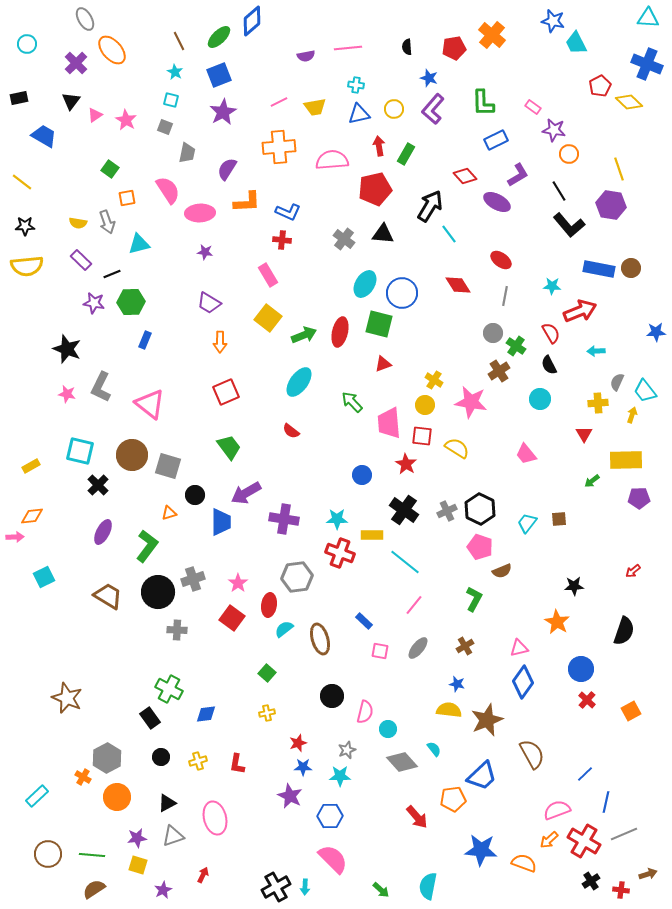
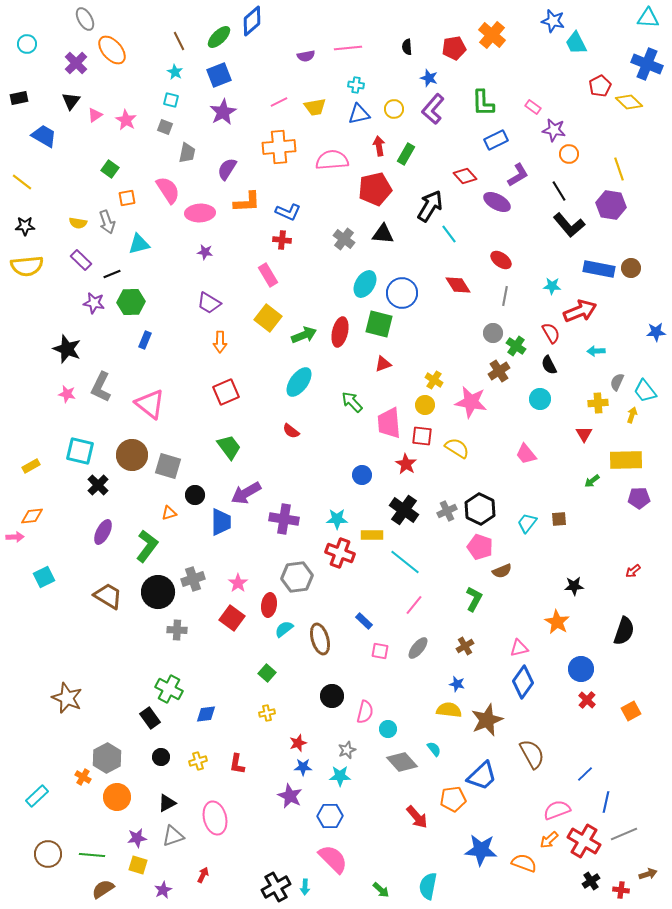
brown semicircle at (94, 889): moved 9 px right
